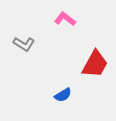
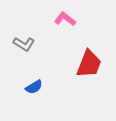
red trapezoid: moved 6 px left; rotated 8 degrees counterclockwise
blue semicircle: moved 29 px left, 8 px up
